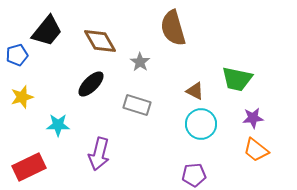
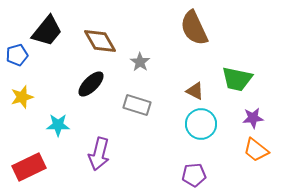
brown semicircle: moved 21 px right; rotated 9 degrees counterclockwise
